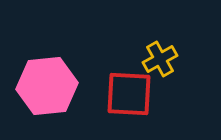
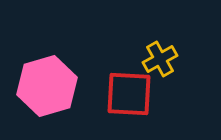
pink hexagon: rotated 10 degrees counterclockwise
